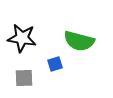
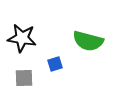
green semicircle: moved 9 px right
